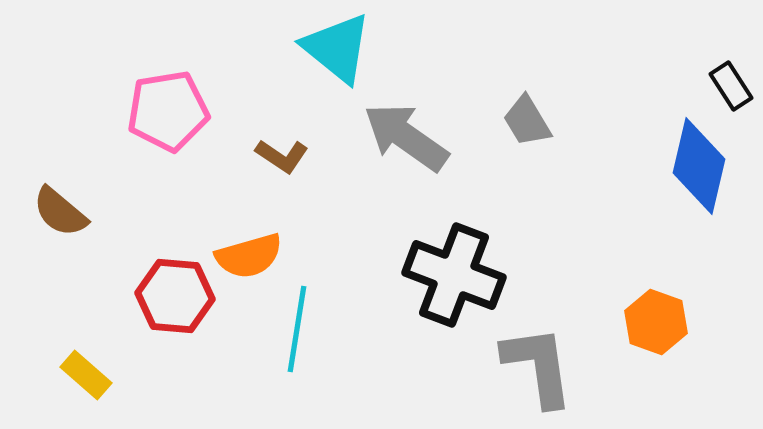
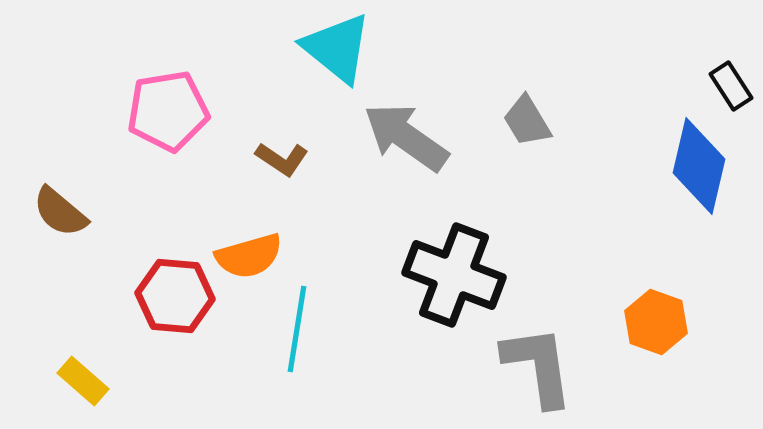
brown L-shape: moved 3 px down
yellow rectangle: moved 3 px left, 6 px down
